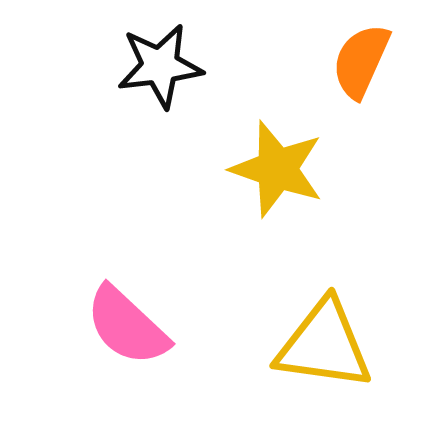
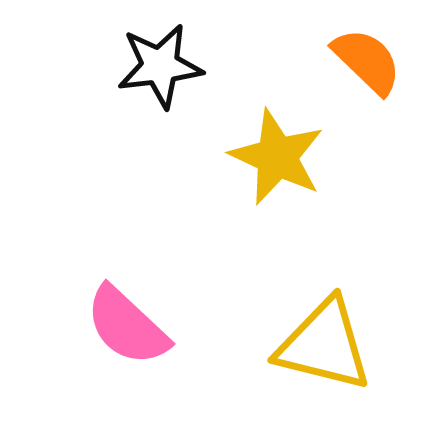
orange semicircle: moved 6 px right; rotated 110 degrees clockwise
yellow star: moved 12 px up; rotated 6 degrees clockwise
yellow triangle: rotated 6 degrees clockwise
